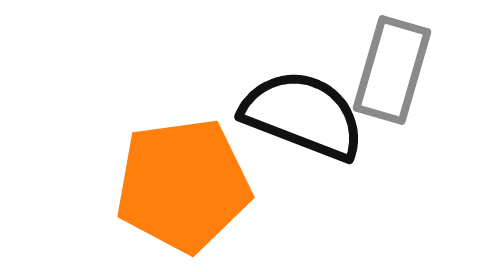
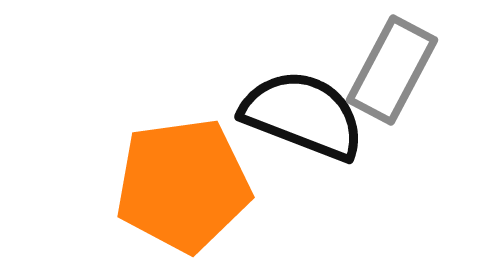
gray rectangle: rotated 12 degrees clockwise
